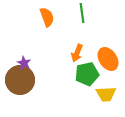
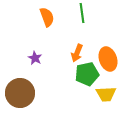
orange ellipse: rotated 15 degrees clockwise
purple star: moved 11 px right, 5 px up
brown circle: moved 13 px down
